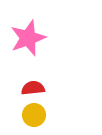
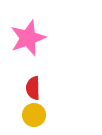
red semicircle: rotated 85 degrees counterclockwise
